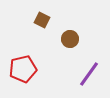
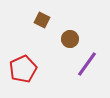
red pentagon: rotated 12 degrees counterclockwise
purple line: moved 2 px left, 10 px up
